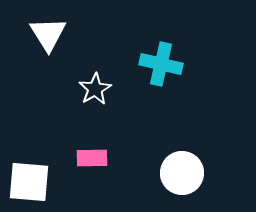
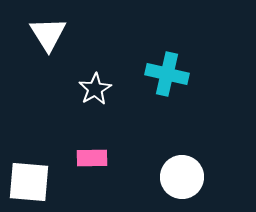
cyan cross: moved 6 px right, 10 px down
white circle: moved 4 px down
